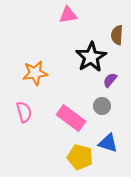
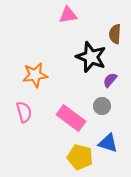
brown semicircle: moved 2 px left, 1 px up
black star: rotated 20 degrees counterclockwise
orange star: moved 2 px down
